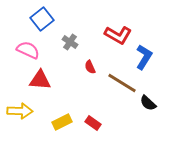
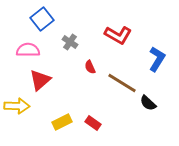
pink semicircle: rotated 25 degrees counterclockwise
blue L-shape: moved 13 px right, 2 px down
red triangle: rotated 45 degrees counterclockwise
yellow arrow: moved 3 px left, 5 px up
